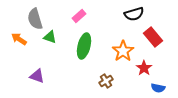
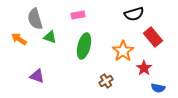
pink rectangle: moved 1 px left, 1 px up; rotated 32 degrees clockwise
